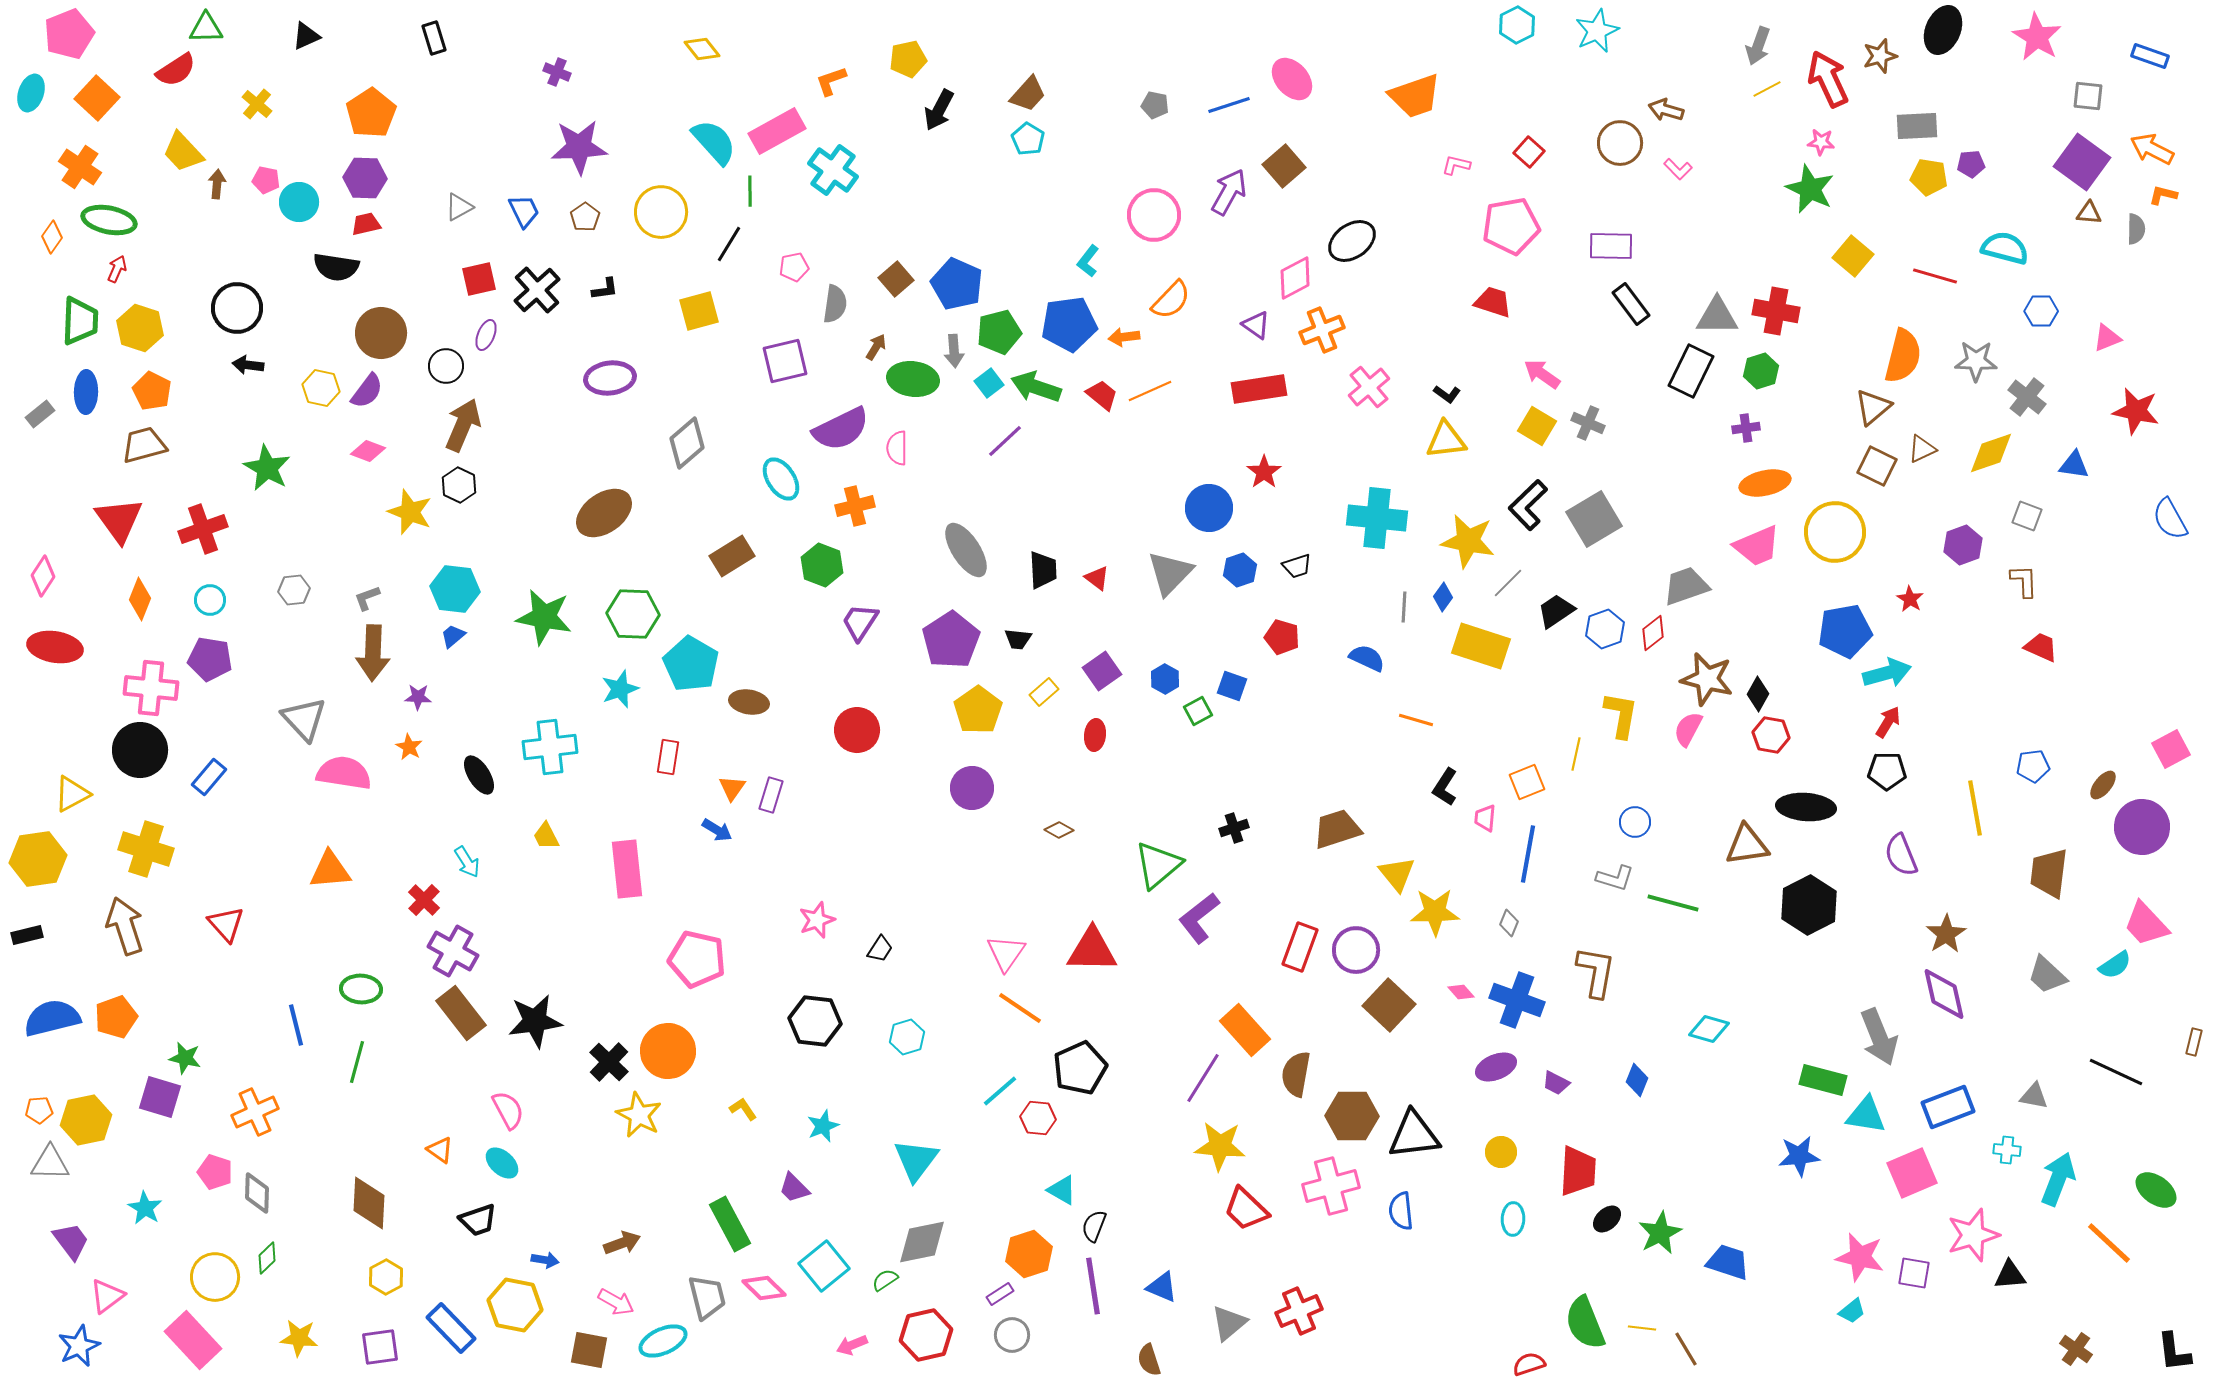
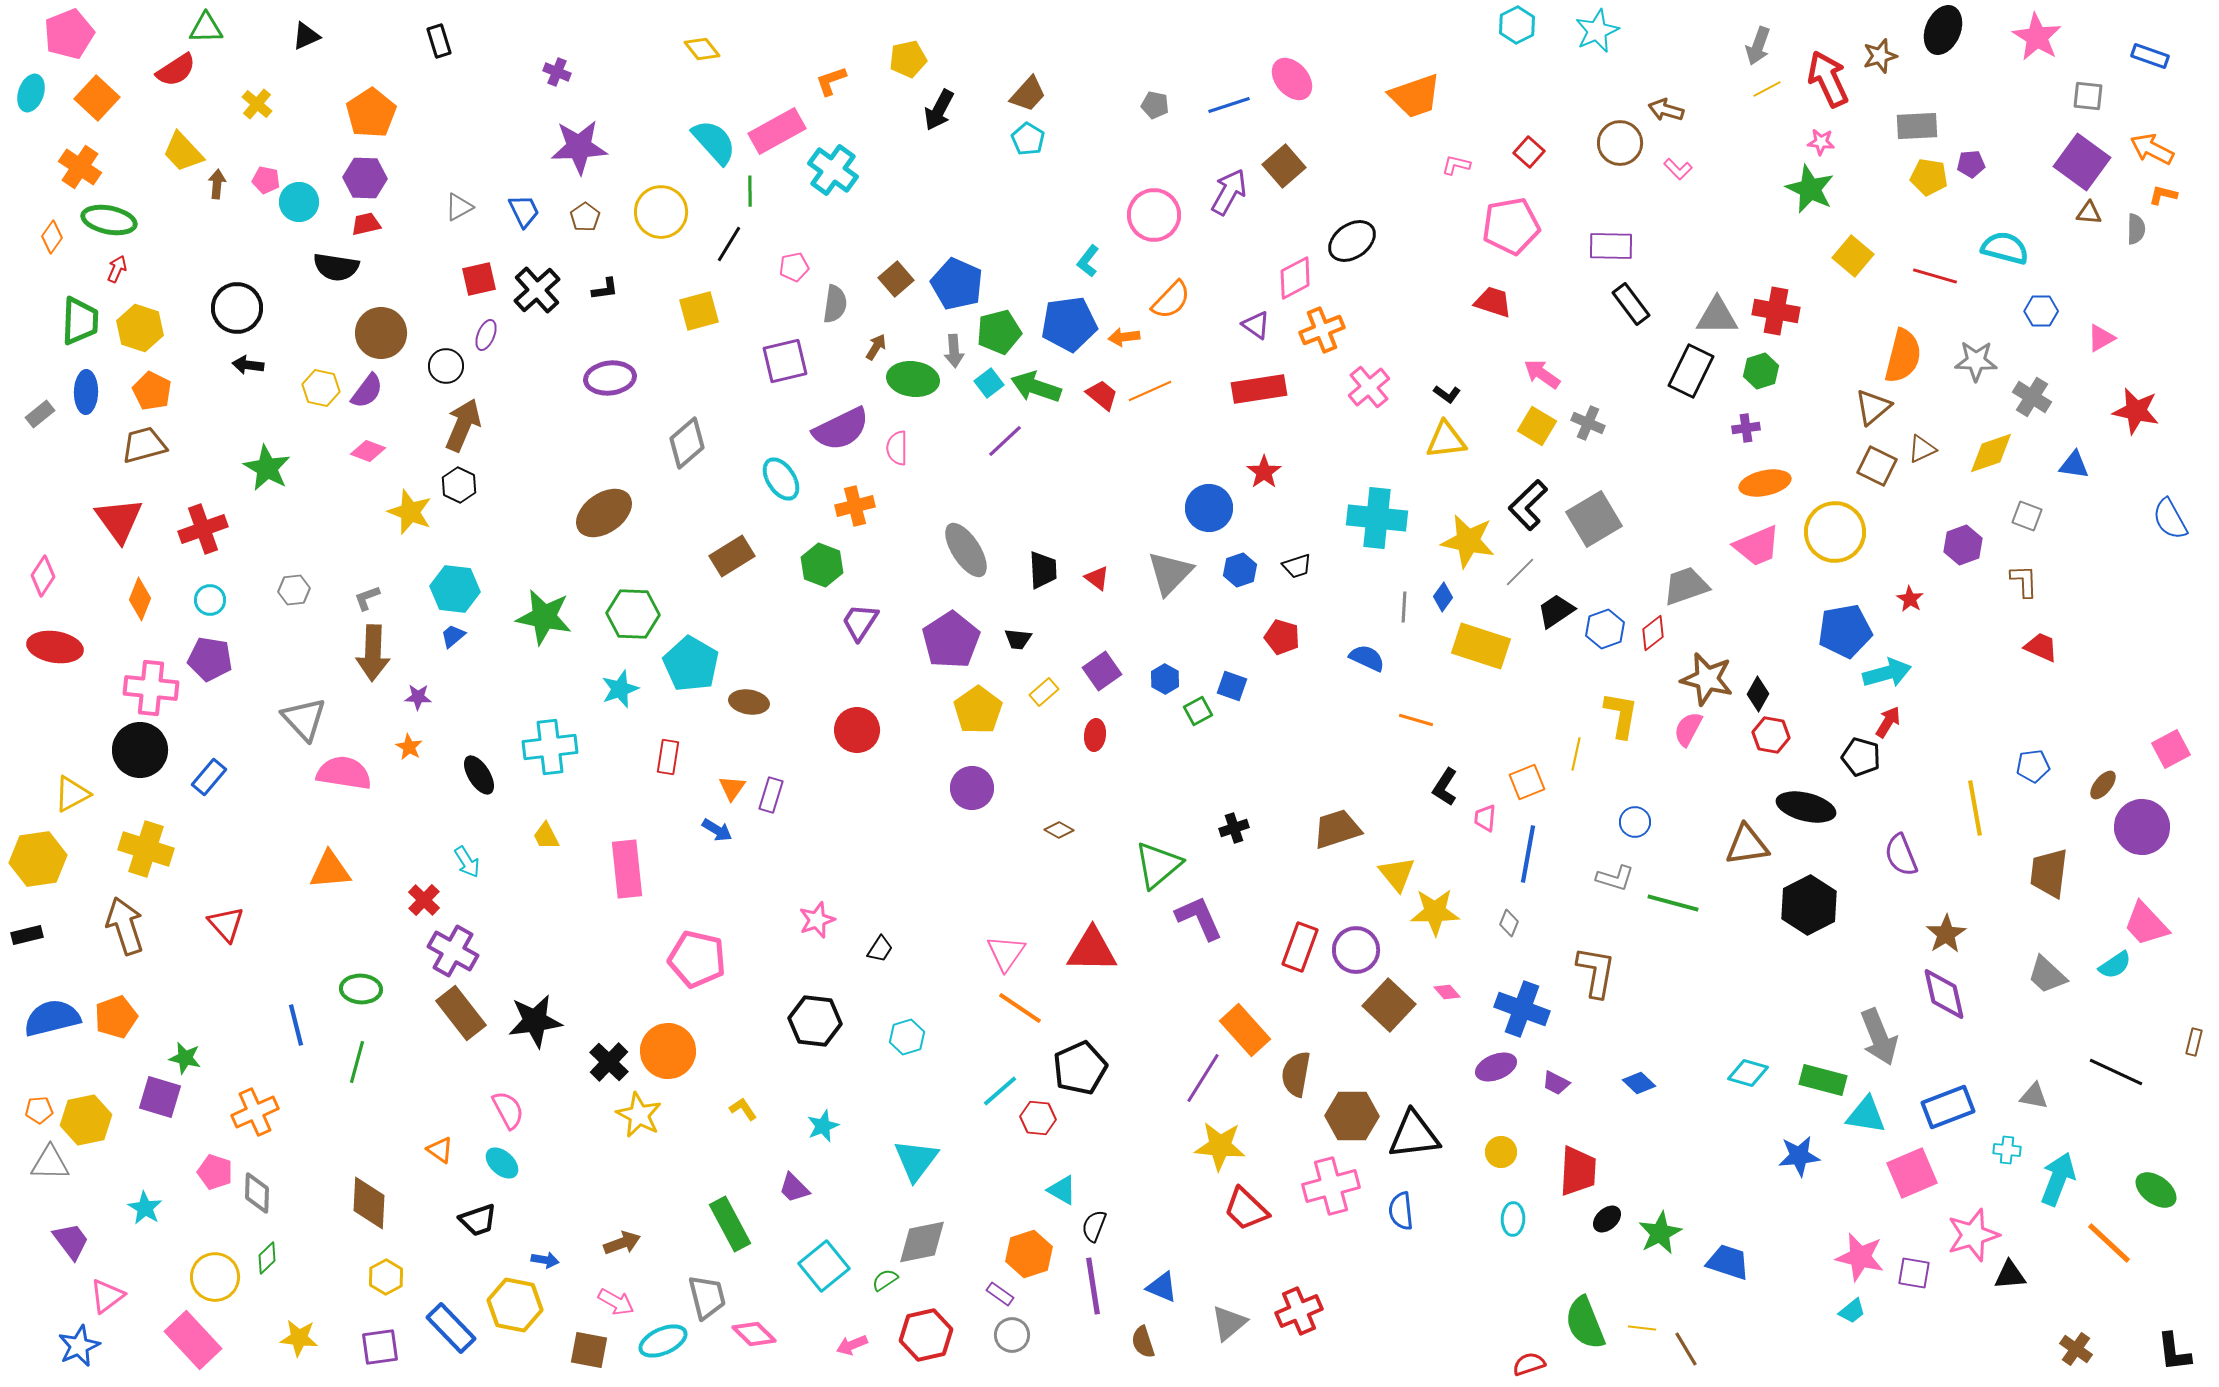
black rectangle at (434, 38): moved 5 px right, 3 px down
pink triangle at (2107, 338): moved 6 px left; rotated 8 degrees counterclockwise
gray cross at (2027, 397): moved 5 px right; rotated 6 degrees counterclockwise
gray line at (1508, 583): moved 12 px right, 11 px up
black pentagon at (1887, 771): moved 26 px left, 14 px up; rotated 15 degrees clockwise
black ellipse at (1806, 807): rotated 10 degrees clockwise
purple L-shape at (1199, 918): rotated 104 degrees clockwise
pink diamond at (1461, 992): moved 14 px left
blue cross at (1517, 1000): moved 5 px right, 9 px down
cyan diamond at (1709, 1029): moved 39 px right, 44 px down
blue diamond at (1637, 1080): moved 2 px right, 3 px down; rotated 68 degrees counterclockwise
pink diamond at (764, 1288): moved 10 px left, 46 px down
purple rectangle at (1000, 1294): rotated 68 degrees clockwise
brown semicircle at (1149, 1360): moved 6 px left, 18 px up
